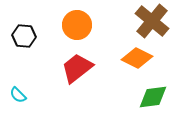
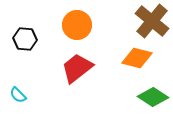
black hexagon: moved 1 px right, 3 px down
orange diamond: rotated 12 degrees counterclockwise
green diamond: rotated 40 degrees clockwise
